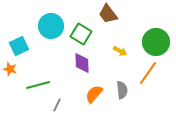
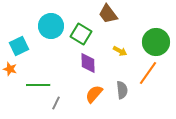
purple diamond: moved 6 px right
green line: rotated 15 degrees clockwise
gray line: moved 1 px left, 2 px up
